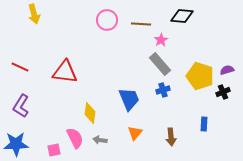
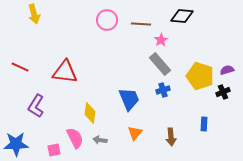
purple L-shape: moved 15 px right
